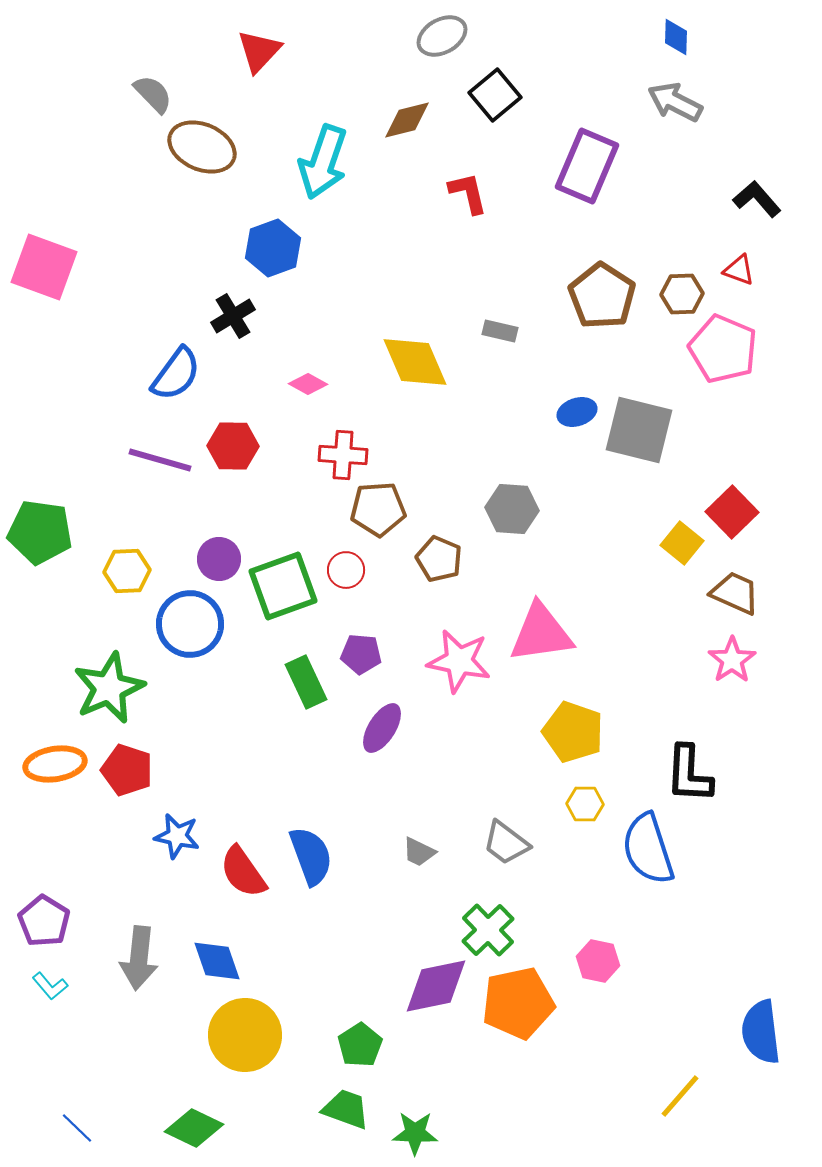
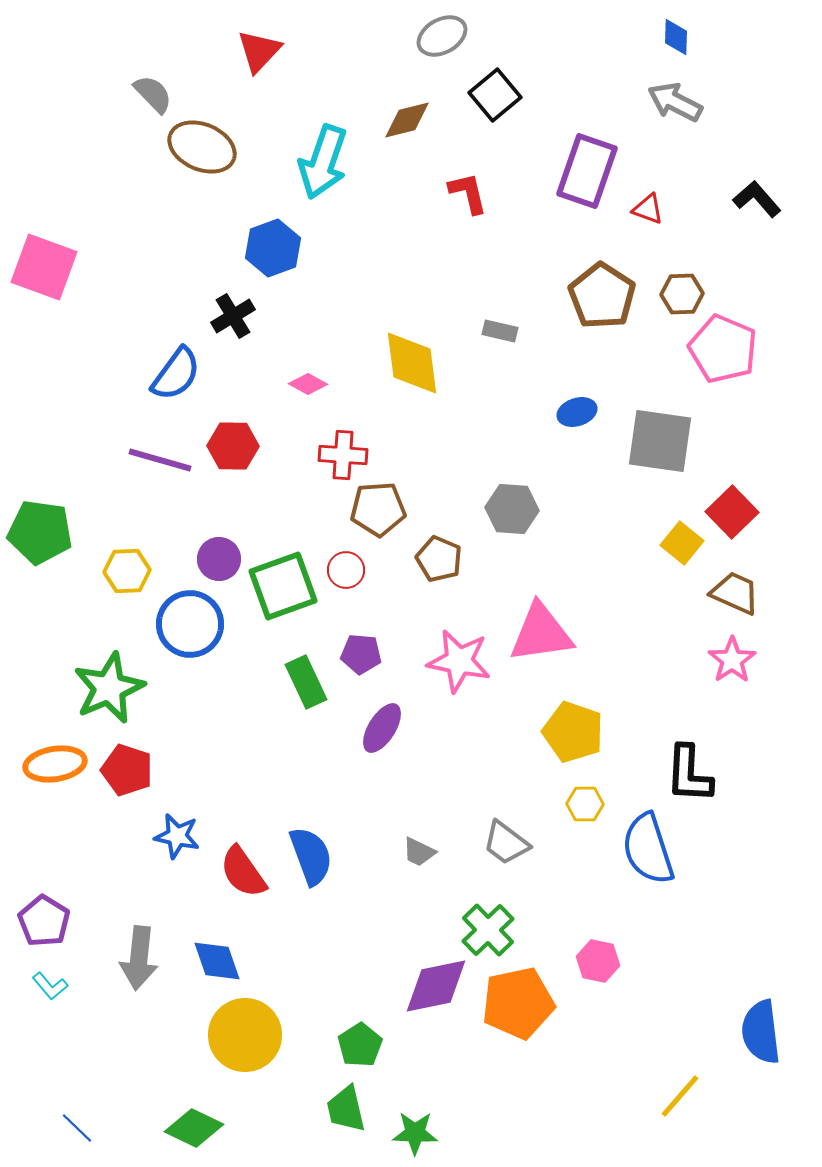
purple rectangle at (587, 166): moved 5 px down; rotated 4 degrees counterclockwise
red triangle at (739, 270): moved 91 px left, 61 px up
yellow diamond at (415, 362): moved 3 px left, 1 px down; rotated 16 degrees clockwise
gray square at (639, 430): moved 21 px right, 11 px down; rotated 6 degrees counterclockwise
green trapezoid at (346, 1109): rotated 123 degrees counterclockwise
